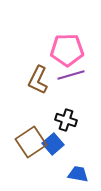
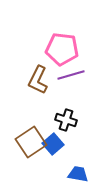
pink pentagon: moved 5 px left, 1 px up; rotated 8 degrees clockwise
